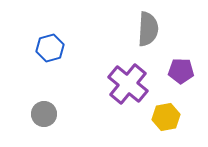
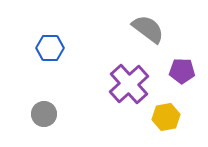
gray semicircle: rotated 56 degrees counterclockwise
blue hexagon: rotated 16 degrees clockwise
purple pentagon: moved 1 px right
purple cross: moved 1 px right; rotated 9 degrees clockwise
